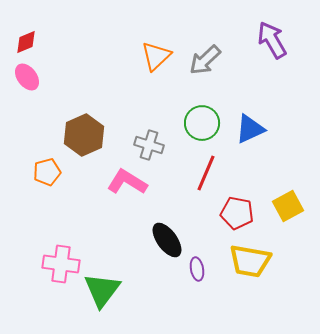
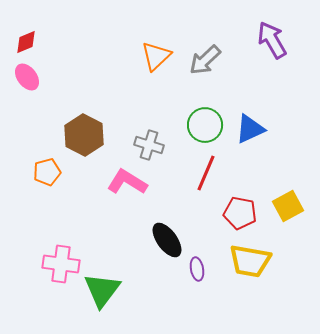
green circle: moved 3 px right, 2 px down
brown hexagon: rotated 9 degrees counterclockwise
red pentagon: moved 3 px right
